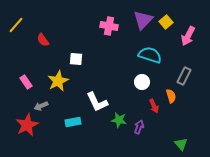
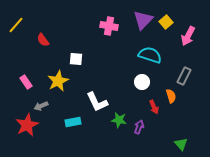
red arrow: moved 1 px down
